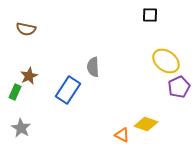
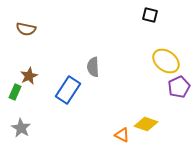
black square: rotated 14 degrees clockwise
